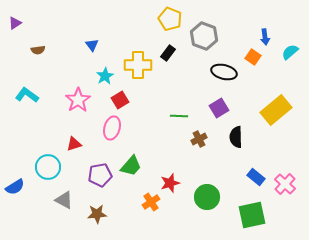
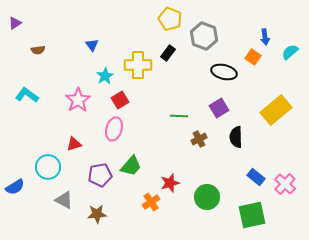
pink ellipse: moved 2 px right, 1 px down
